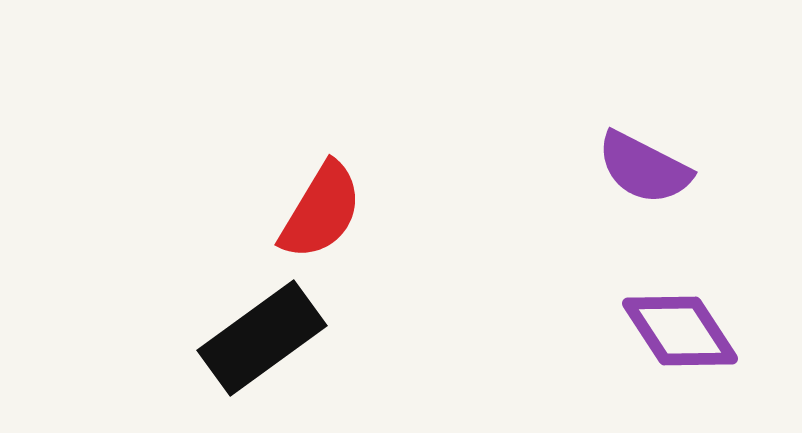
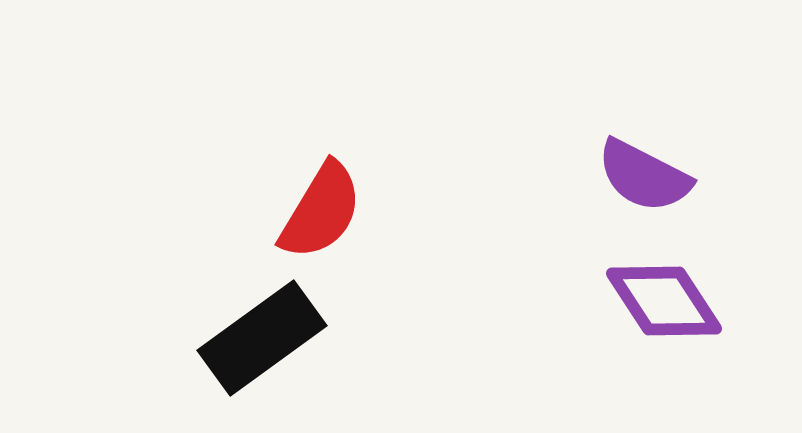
purple semicircle: moved 8 px down
purple diamond: moved 16 px left, 30 px up
